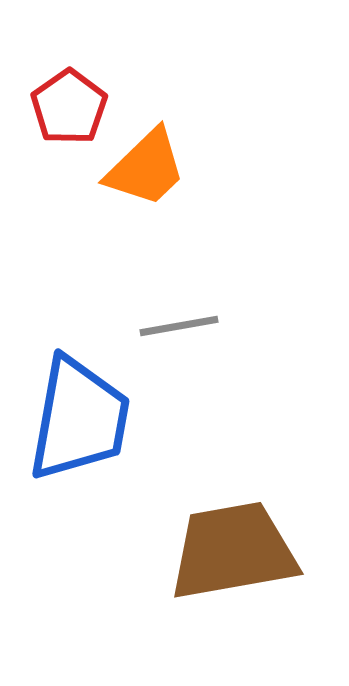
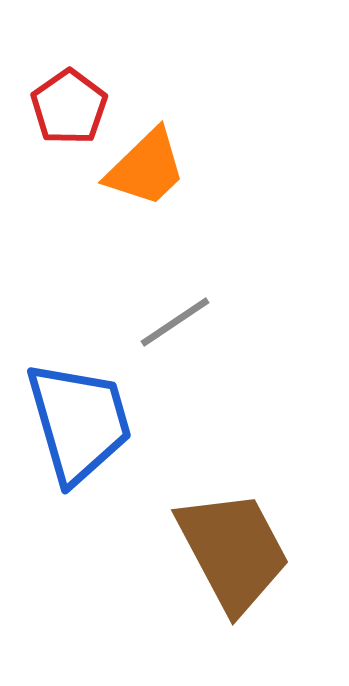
gray line: moved 4 px left, 4 px up; rotated 24 degrees counterclockwise
blue trapezoid: moved 3 px down; rotated 26 degrees counterclockwise
brown trapezoid: rotated 72 degrees clockwise
